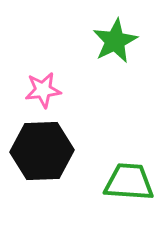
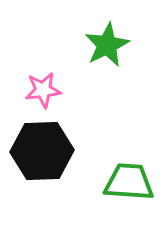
green star: moved 8 px left, 4 px down
